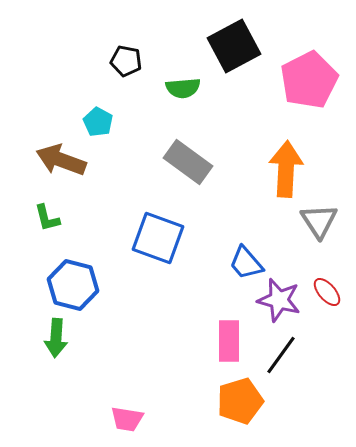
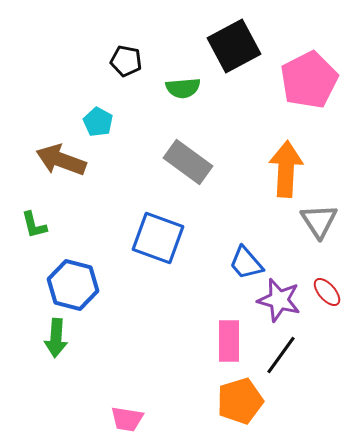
green L-shape: moved 13 px left, 7 px down
